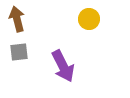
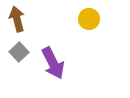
gray square: rotated 36 degrees counterclockwise
purple arrow: moved 10 px left, 3 px up
